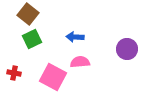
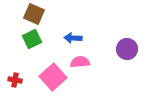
brown square: moved 6 px right; rotated 15 degrees counterclockwise
blue arrow: moved 2 px left, 1 px down
red cross: moved 1 px right, 7 px down
pink square: rotated 20 degrees clockwise
